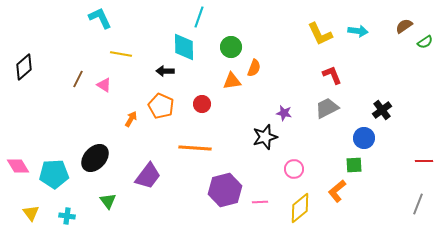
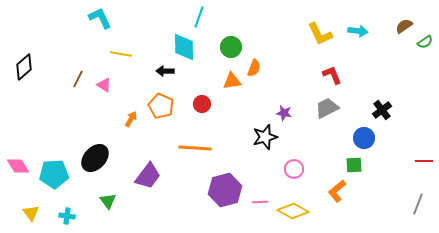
yellow diamond: moved 7 px left, 3 px down; rotated 68 degrees clockwise
